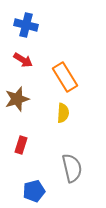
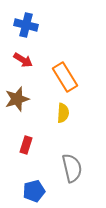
red rectangle: moved 5 px right
